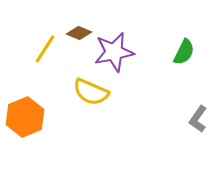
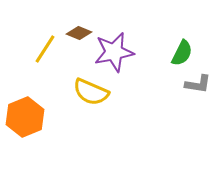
green semicircle: moved 2 px left, 1 px down
gray L-shape: moved 35 px up; rotated 116 degrees counterclockwise
